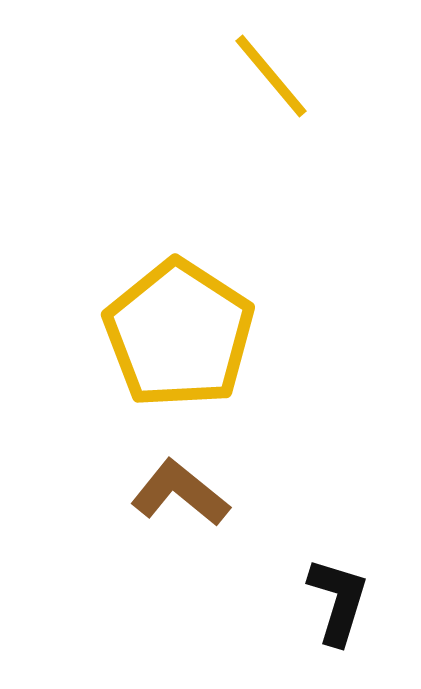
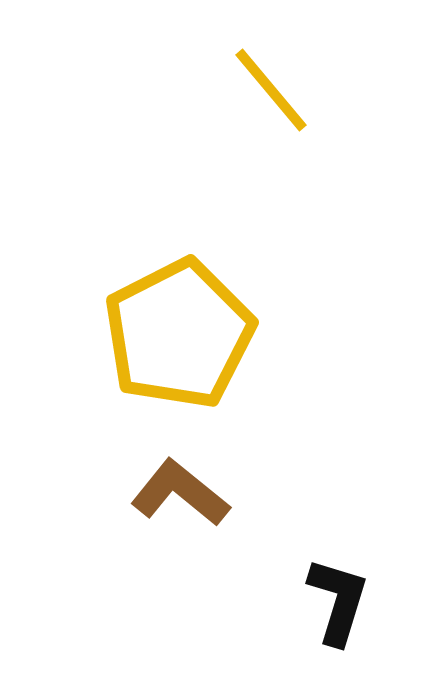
yellow line: moved 14 px down
yellow pentagon: rotated 12 degrees clockwise
